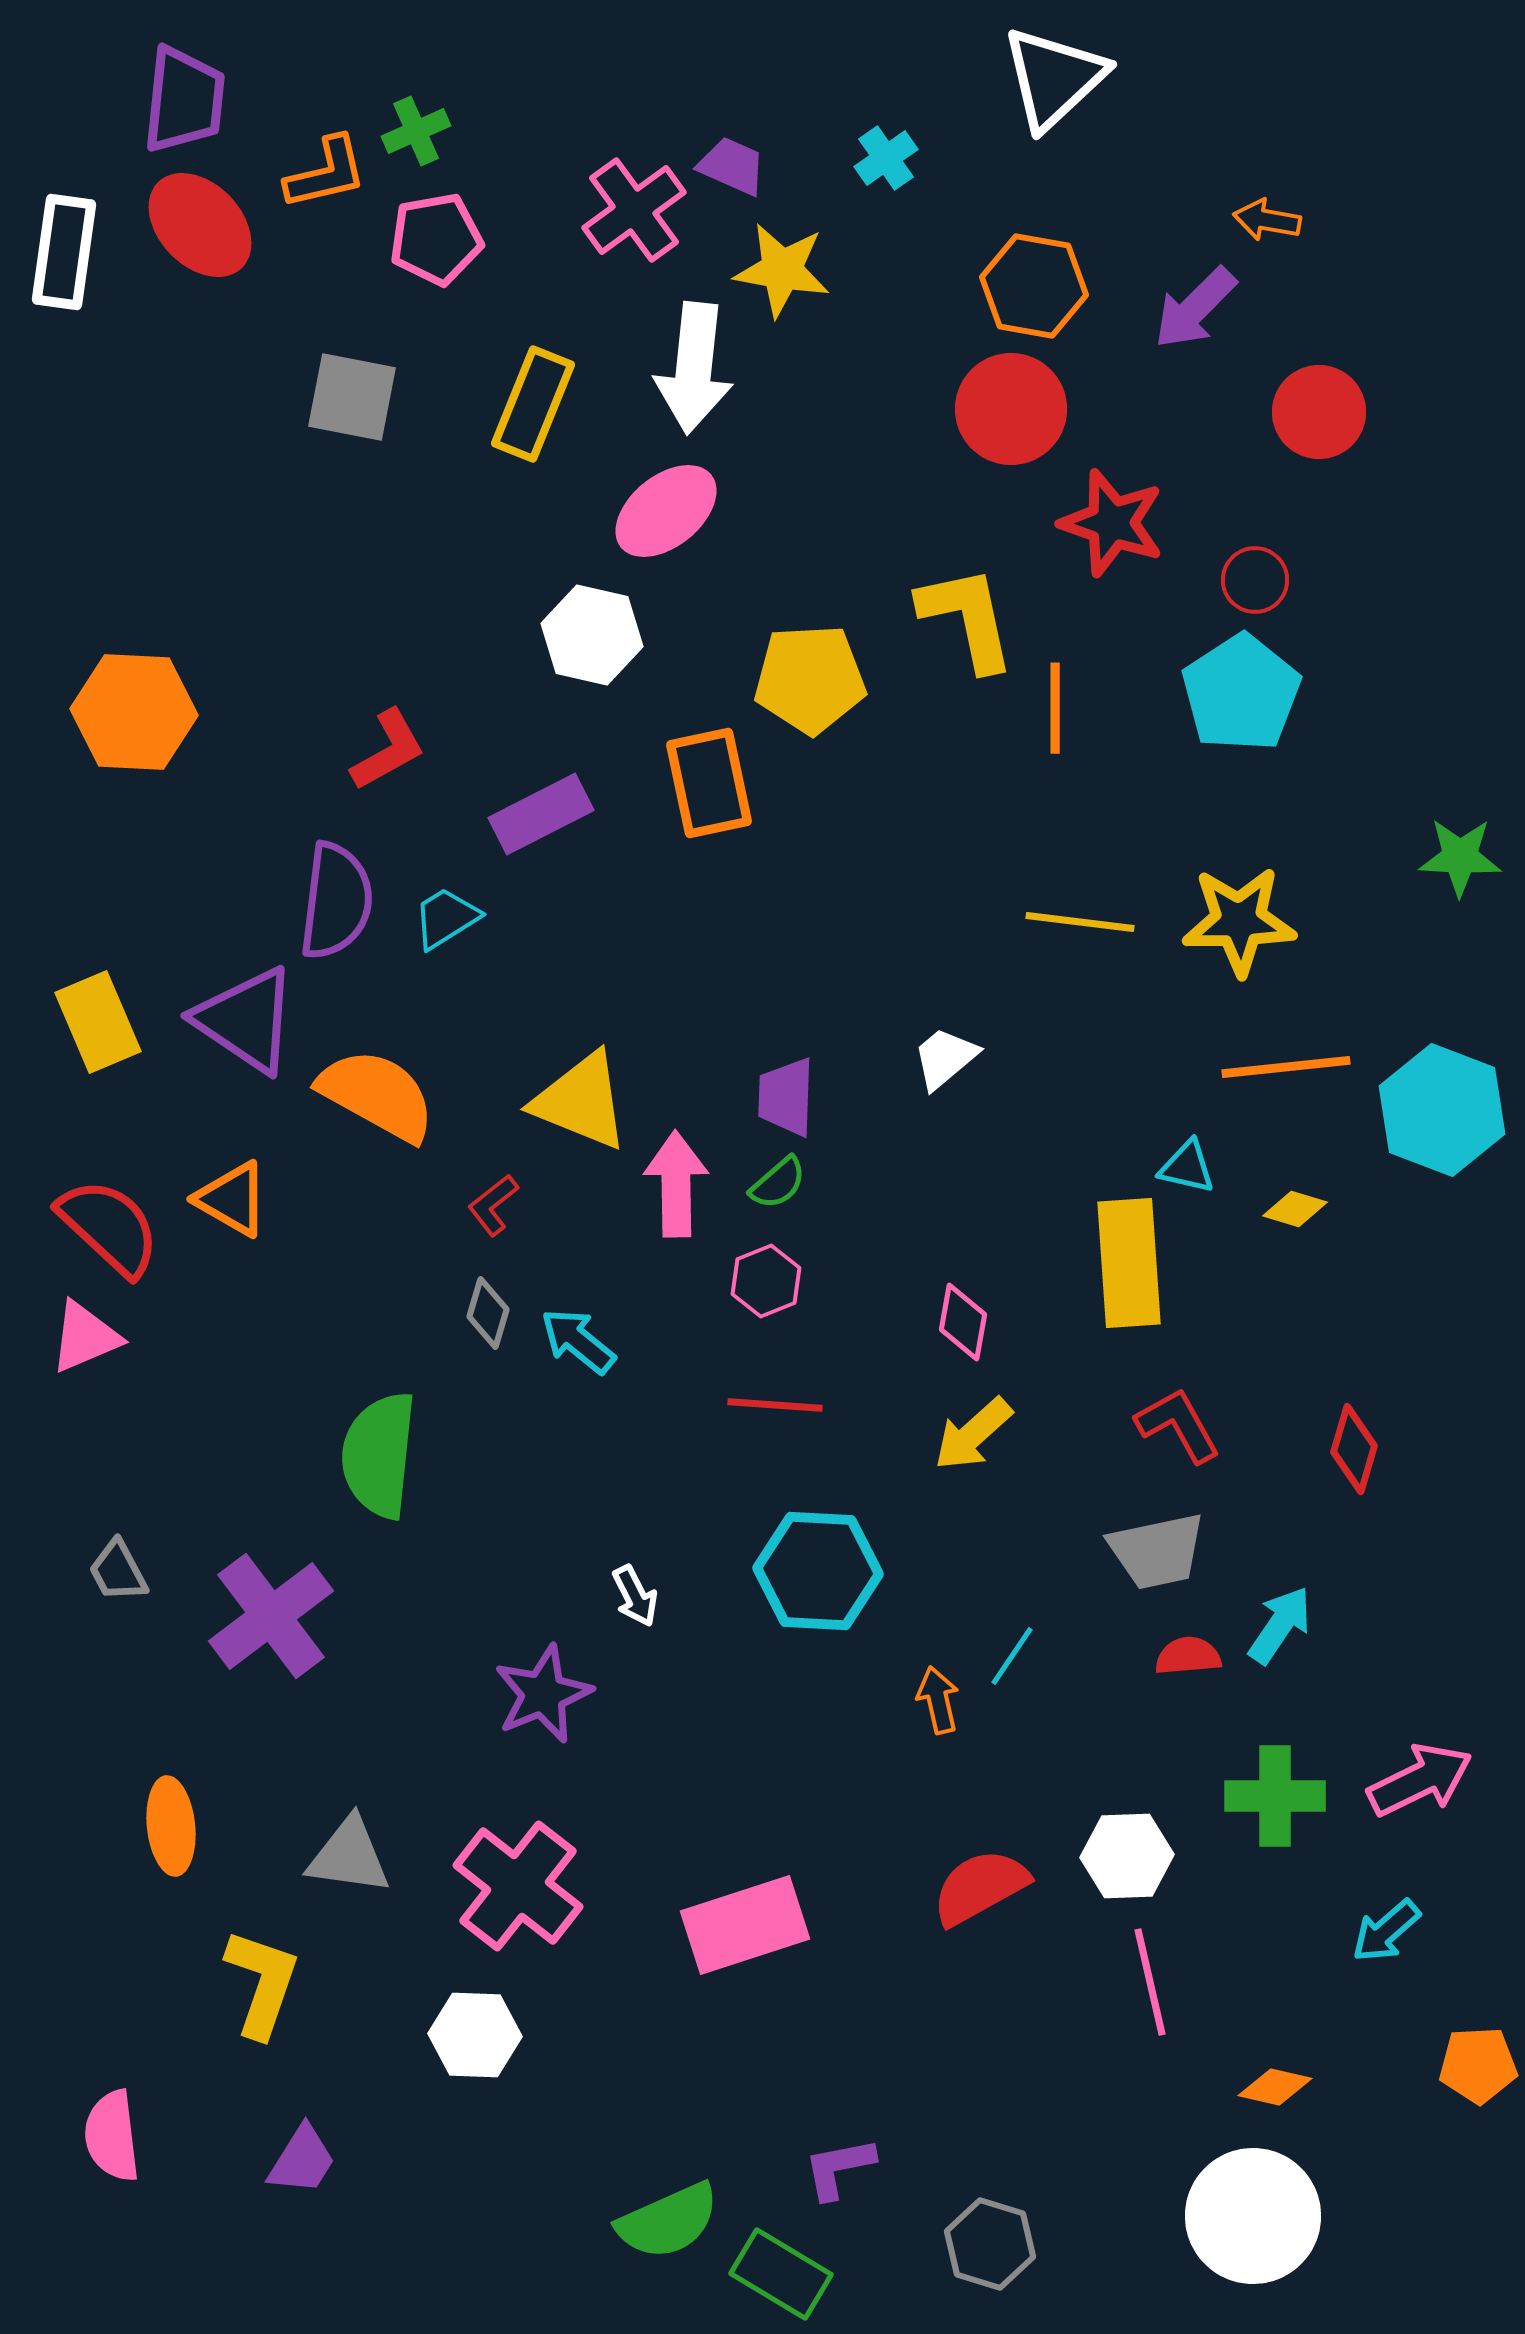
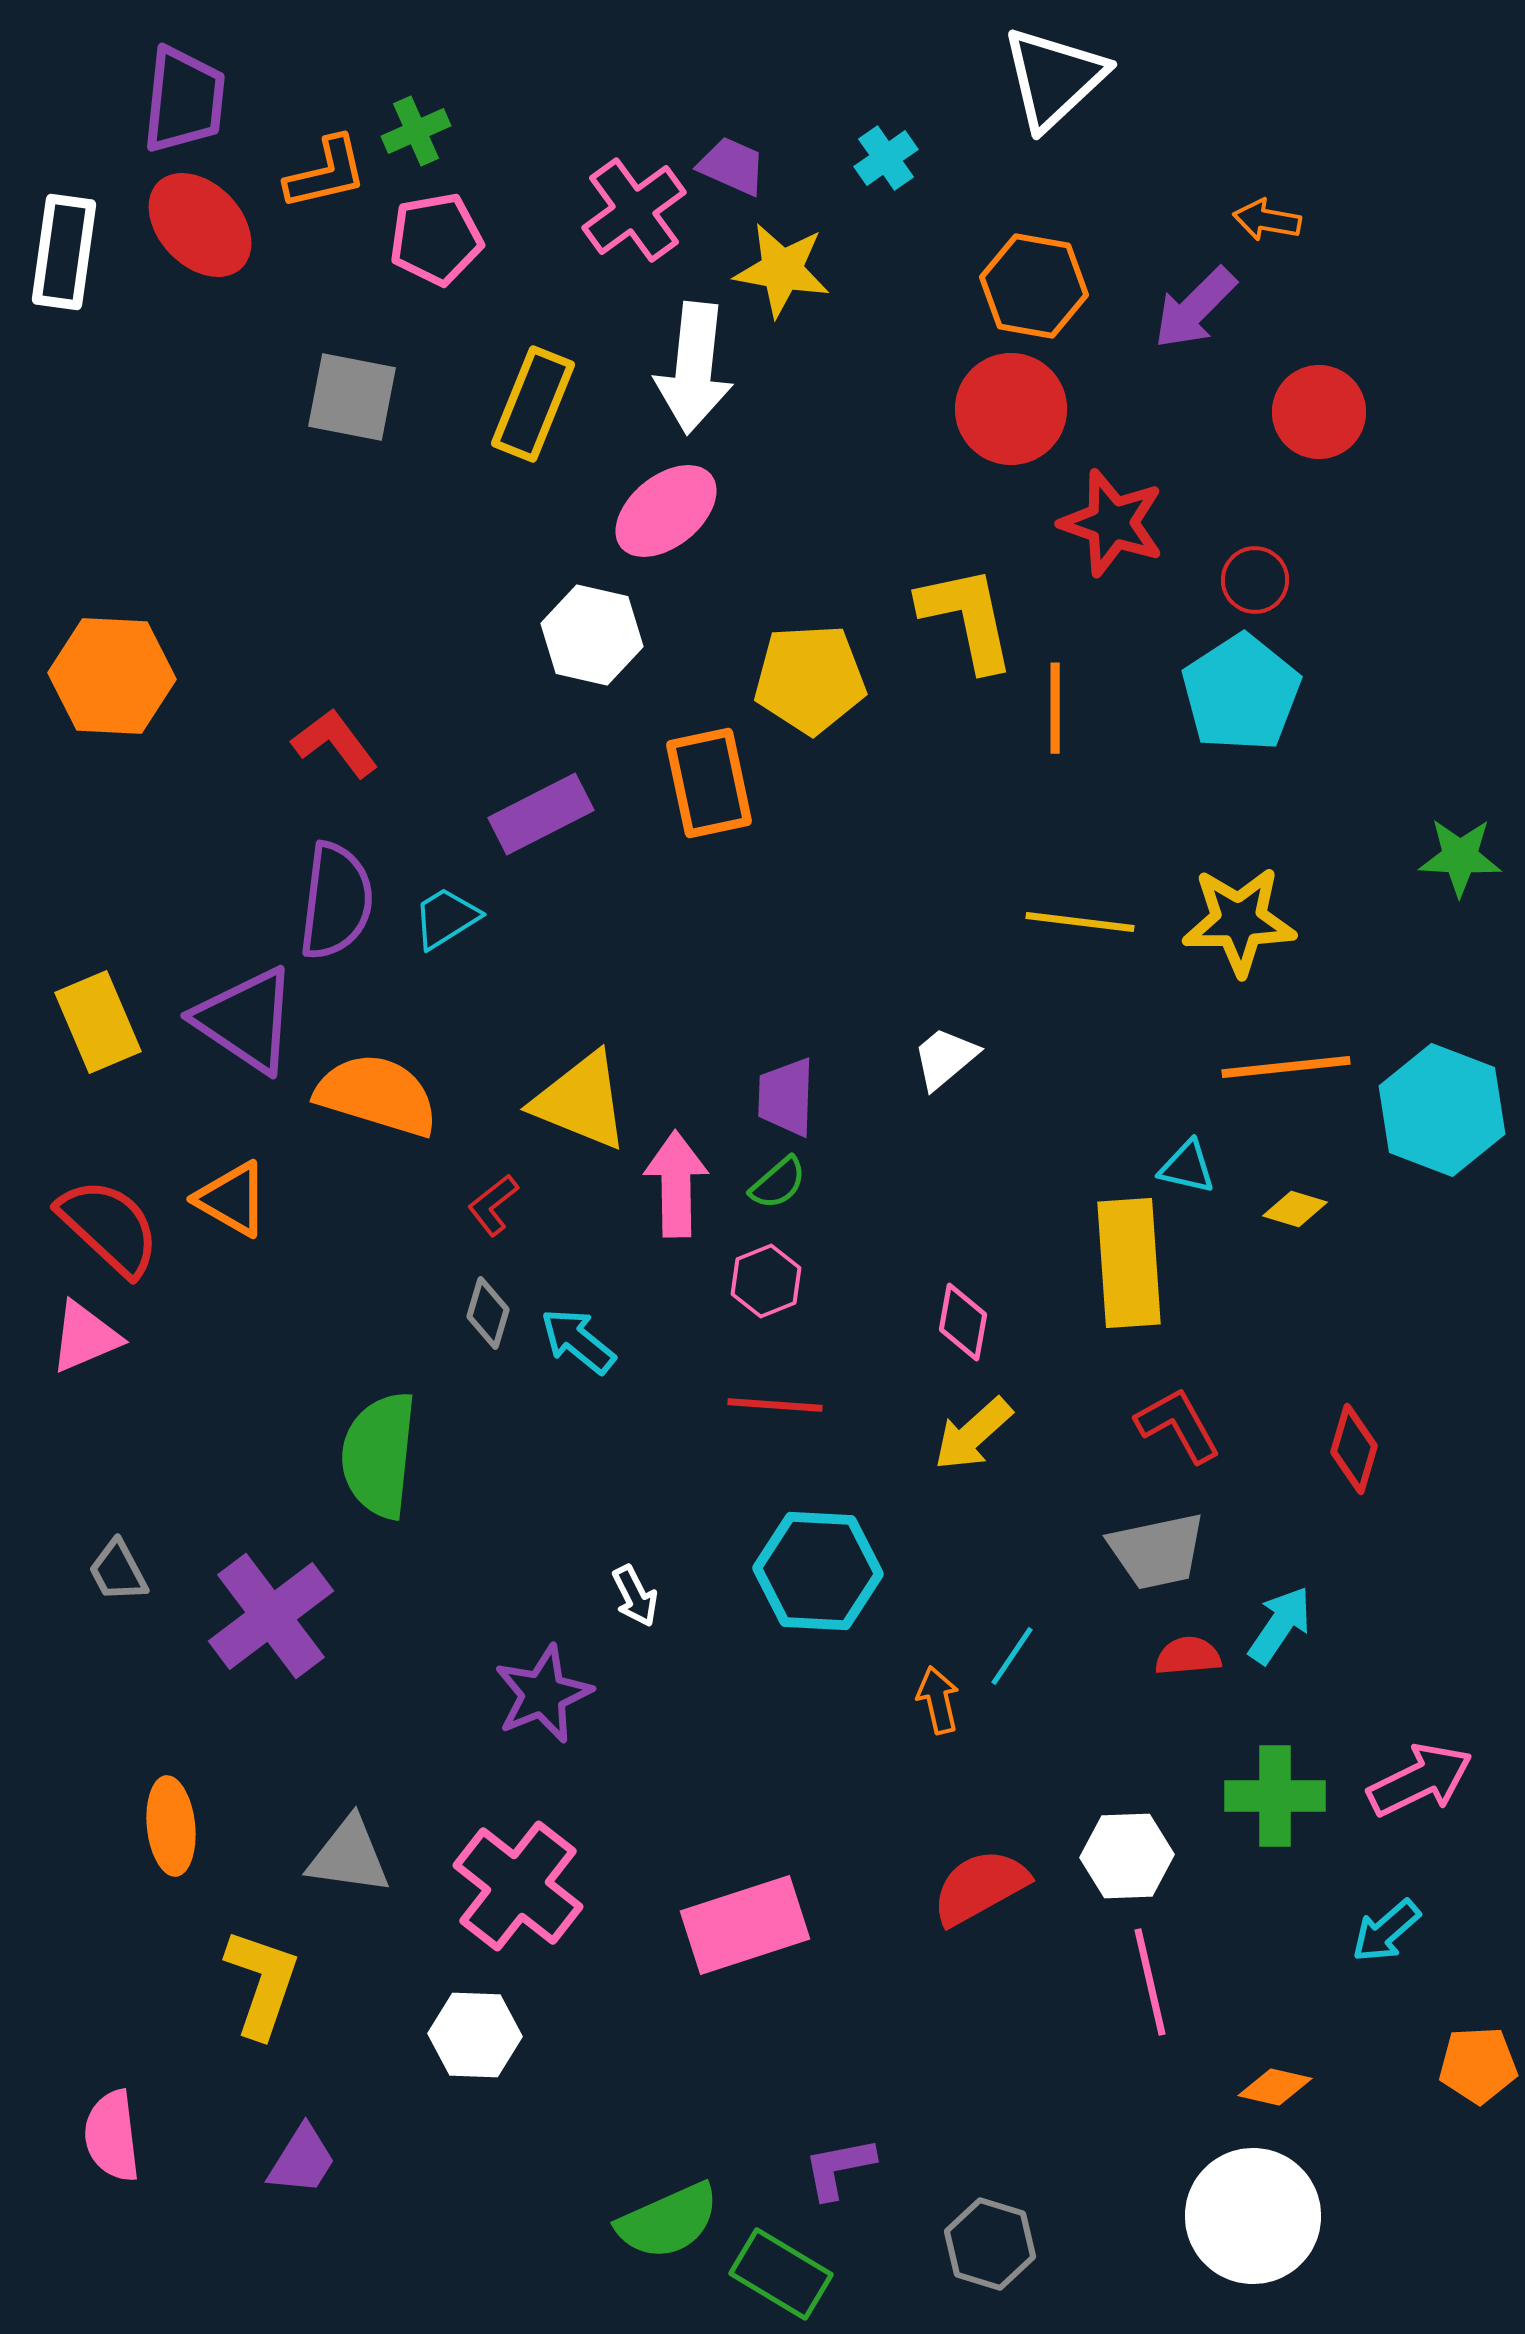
orange hexagon at (134, 712): moved 22 px left, 36 px up
red L-shape at (388, 750): moved 53 px left, 7 px up; rotated 98 degrees counterclockwise
orange semicircle at (377, 1095): rotated 12 degrees counterclockwise
